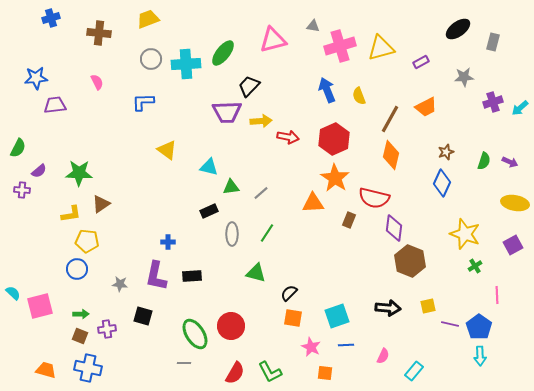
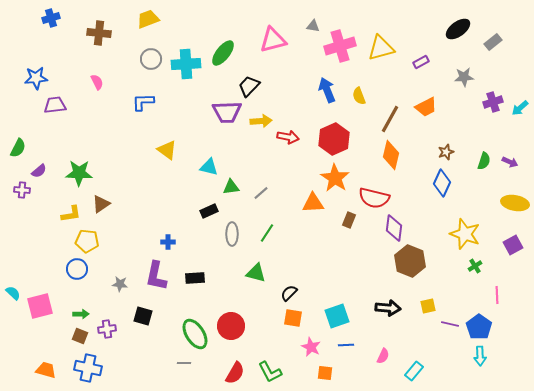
gray rectangle at (493, 42): rotated 36 degrees clockwise
black rectangle at (192, 276): moved 3 px right, 2 px down
